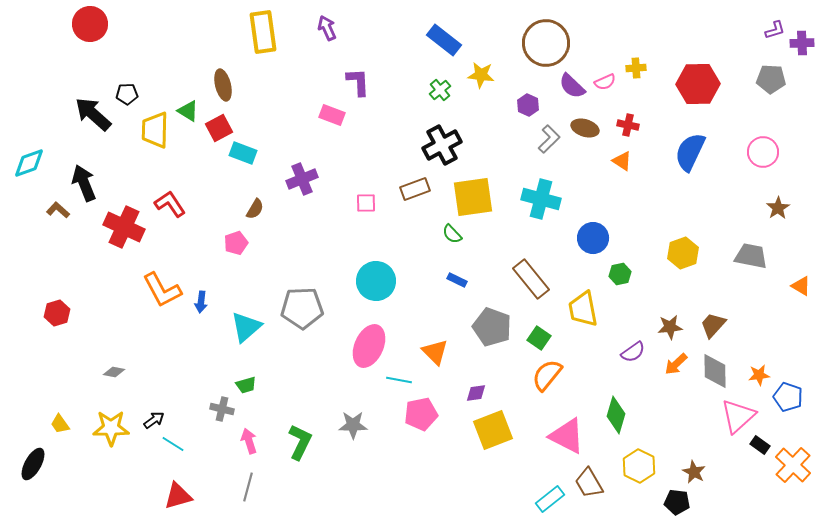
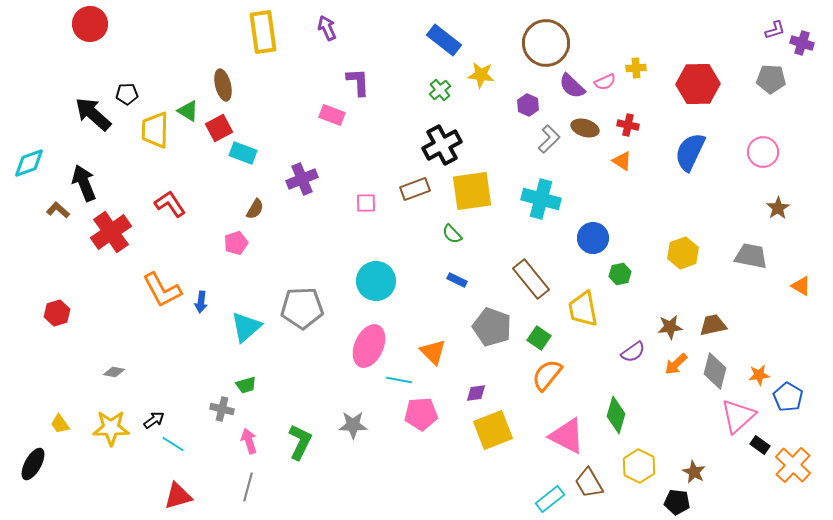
purple cross at (802, 43): rotated 20 degrees clockwise
yellow square at (473, 197): moved 1 px left, 6 px up
red cross at (124, 227): moved 13 px left, 5 px down; rotated 30 degrees clockwise
brown trapezoid at (713, 325): rotated 36 degrees clockwise
orange triangle at (435, 352): moved 2 px left
gray diamond at (715, 371): rotated 15 degrees clockwise
blue pentagon at (788, 397): rotated 12 degrees clockwise
pink pentagon at (421, 414): rotated 8 degrees clockwise
